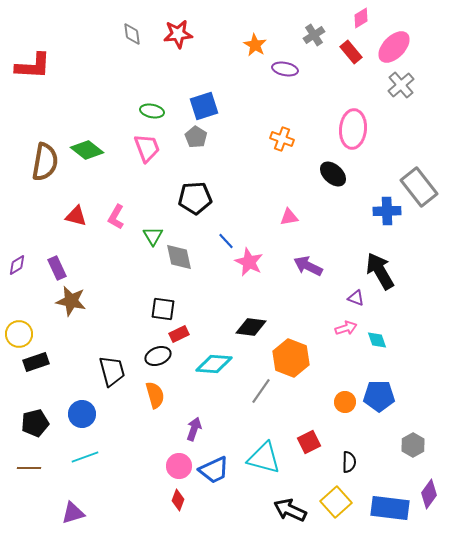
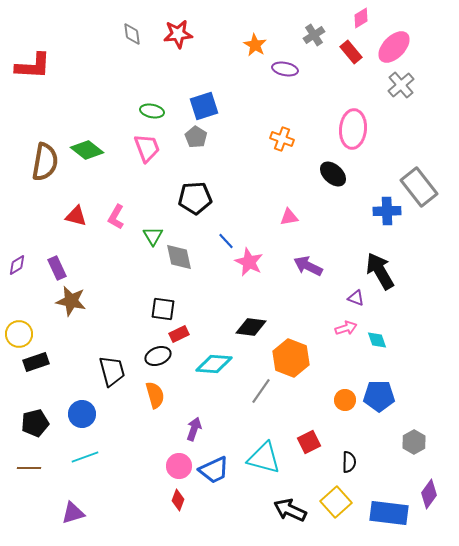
orange circle at (345, 402): moved 2 px up
gray hexagon at (413, 445): moved 1 px right, 3 px up
blue rectangle at (390, 508): moved 1 px left, 5 px down
